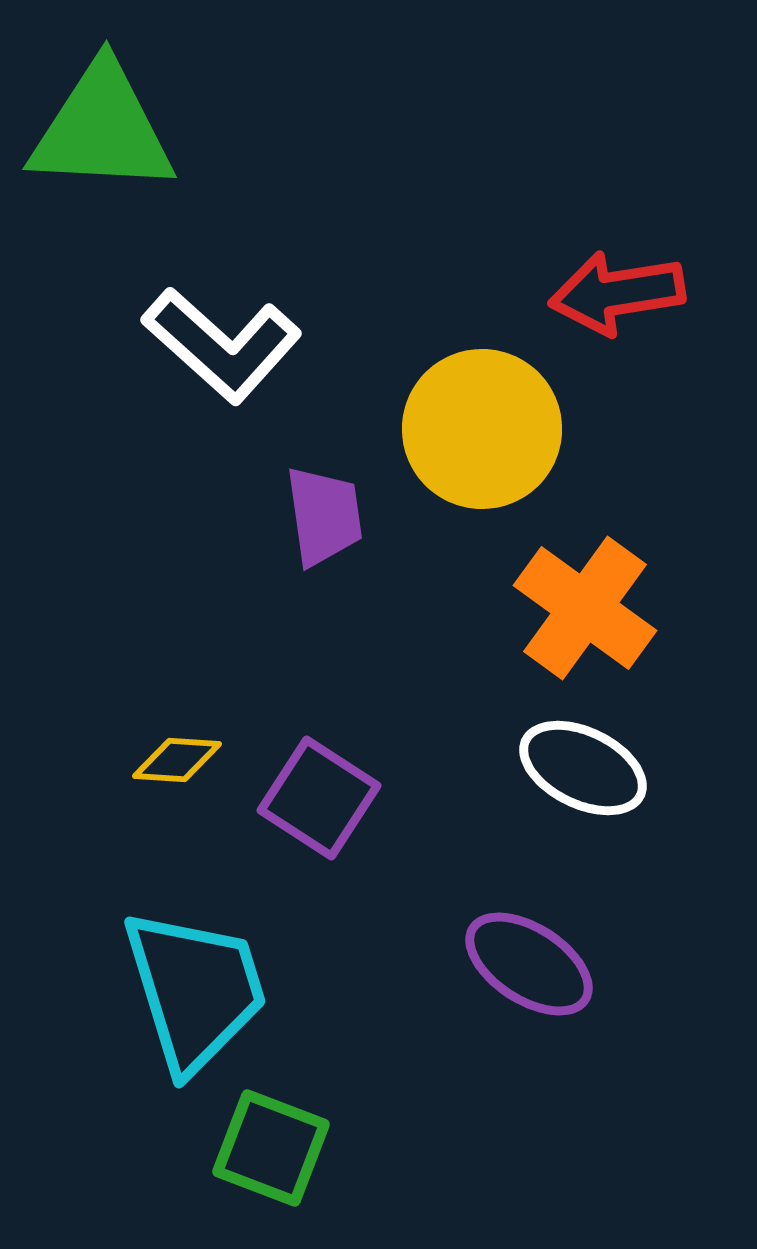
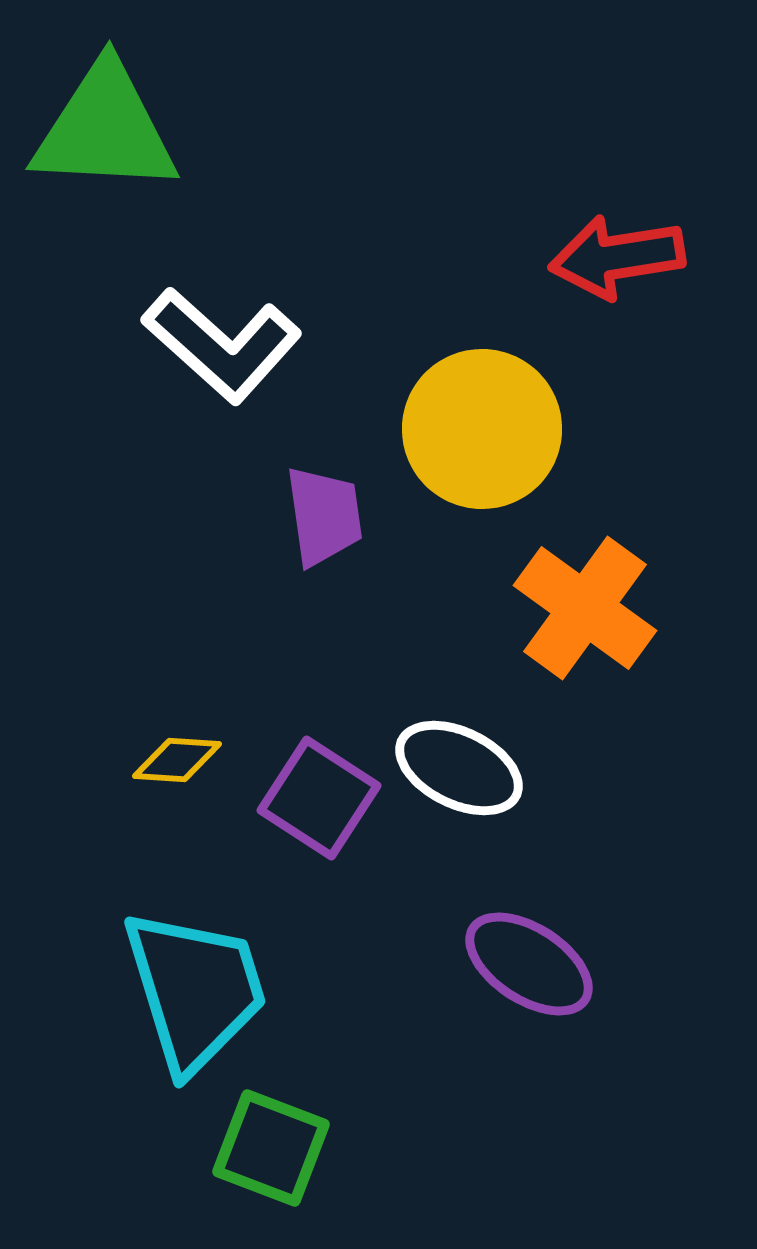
green triangle: moved 3 px right
red arrow: moved 36 px up
white ellipse: moved 124 px left
